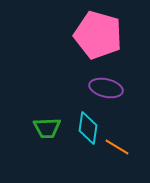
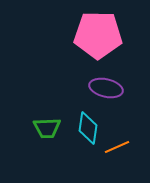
pink pentagon: rotated 15 degrees counterclockwise
orange line: rotated 55 degrees counterclockwise
